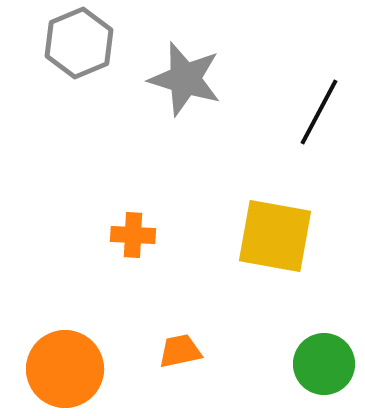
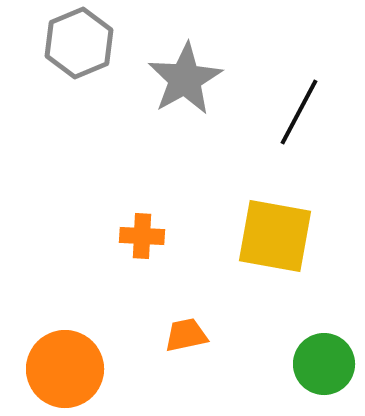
gray star: rotated 26 degrees clockwise
black line: moved 20 px left
orange cross: moved 9 px right, 1 px down
orange trapezoid: moved 6 px right, 16 px up
